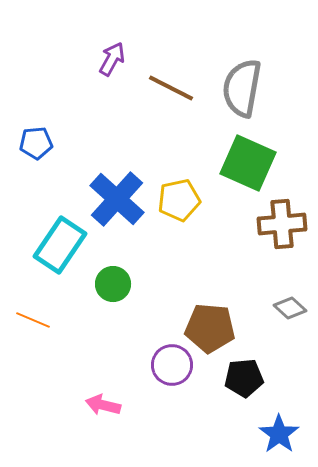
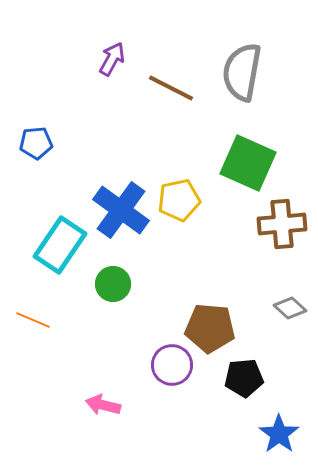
gray semicircle: moved 16 px up
blue cross: moved 4 px right, 11 px down; rotated 6 degrees counterclockwise
